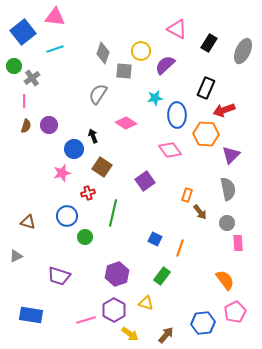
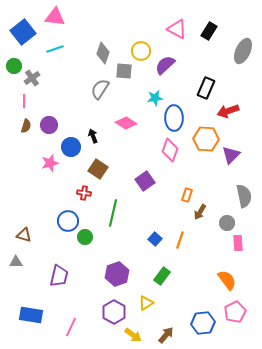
black rectangle at (209, 43): moved 12 px up
gray semicircle at (98, 94): moved 2 px right, 5 px up
red arrow at (224, 110): moved 4 px right, 1 px down
blue ellipse at (177, 115): moved 3 px left, 3 px down
orange hexagon at (206, 134): moved 5 px down
blue circle at (74, 149): moved 3 px left, 2 px up
pink diamond at (170, 150): rotated 55 degrees clockwise
brown square at (102, 167): moved 4 px left, 2 px down
pink star at (62, 173): moved 12 px left, 10 px up
gray semicircle at (228, 189): moved 16 px right, 7 px down
red cross at (88, 193): moved 4 px left; rotated 24 degrees clockwise
brown arrow at (200, 212): rotated 70 degrees clockwise
blue circle at (67, 216): moved 1 px right, 5 px down
brown triangle at (28, 222): moved 4 px left, 13 px down
blue square at (155, 239): rotated 16 degrees clockwise
orange line at (180, 248): moved 8 px up
gray triangle at (16, 256): moved 6 px down; rotated 24 degrees clockwise
purple trapezoid at (59, 276): rotated 95 degrees counterclockwise
orange semicircle at (225, 280): moved 2 px right
yellow triangle at (146, 303): rotated 49 degrees counterclockwise
purple hexagon at (114, 310): moved 2 px down
pink line at (86, 320): moved 15 px left, 7 px down; rotated 48 degrees counterclockwise
yellow arrow at (130, 334): moved 3 px right, 1 px down
